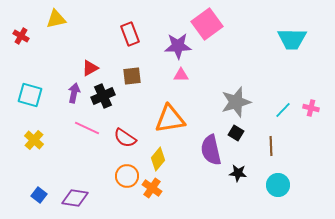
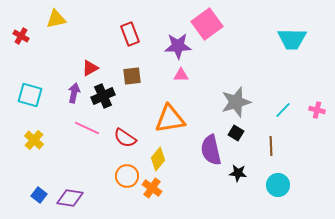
pink cross: moved 6 px right, 2 px down
purple diamond: moved 5 px left
